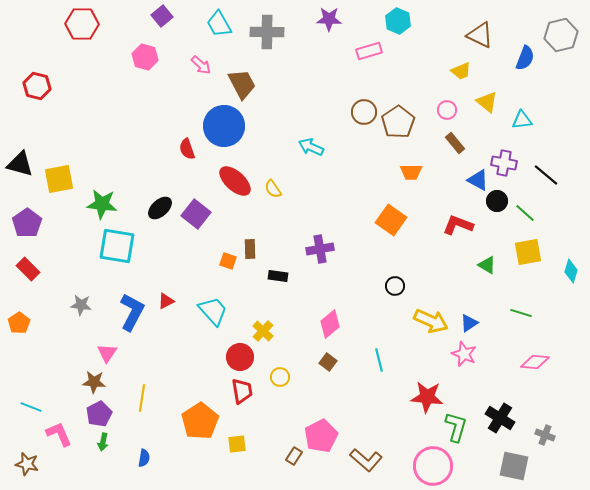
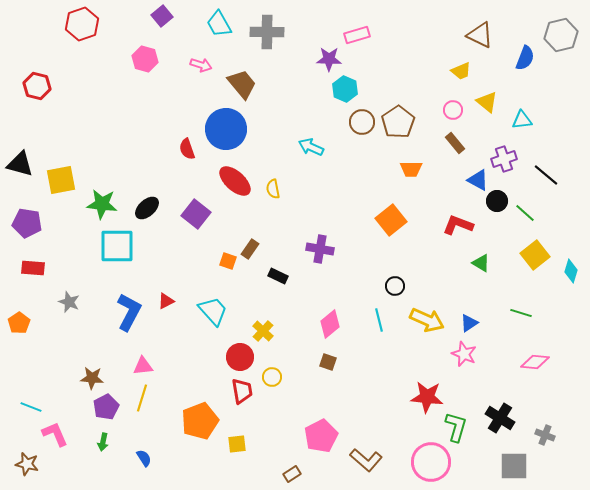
purple star at (329, 19): moved 40 px down
cyan hexagon at (398, 21): moved 53 px left, 68 px down
red hexagon at (82, 24): rotated 20 degrees counterclockwise
pink rectangle at (369, 51): moved 12 px left, 16 px up
pink hexagon at (145, 57): moved 2 px down
pink arrow at (201, 65): rotated 25 degrees counterclockwise
brown trapezoid at (242, 84): rotated 12 degrees counterclockwise
pink circle at (447, 110): moved 6 px right
brown circle at (364, 112): moved 2 px left, 10 px down
blue circle at (224, 126): moved 2 px right, 3 px down
purple cross at (504, 163): moved 4 px up; rotated 30 degrees counterclockwise
orange trapezoid at (411, 172): moved 3 px up
yellow square at (59, 179): moved 2 px right, 1 px down
yellow semicircle at (273, 189): rotated 24 degrees clockwise
black ellipse at (160, 208): moved 13 px left
orange square at (391, 220): rotated 16 degrees clockwise
purple pentagon at (27, 223): rotated 28 degrees counterclockwise
cyan square at (117, 246): rotated 9 degrees counterclockwise
brown rectangle at (250, 249): rotated 36 degrees clockwise
purple cross at (320, 249): rotated 20 degrees clockwise
yellow square at (528, 252): moved 7 px right, 3 px down; rotated 28 degrees counterclockwise
green triangle at (487, 265): moved 6 px left, 2 px up
red rectangle at (28, 269): moved 5 px right, 1 px up; rotated 40 degrees counterclockwise
black rectangle at (278, 276): rotated 18 degrees clockwise
gray star at (81, 305): moved 12 px left, 3 px up; rotated 15 degrees clockwise
blue L-shape at (132, 312): moved 3 px left
yellow arrow at (431, 321): moved 4 px left, 1 px up
pink triangle at (107, 353): moved 36 px right, 13 px down; rotated 50 degrees clockwise
cyan line at (379, 360): moved 40 px up
brown square at (328, 362): rotated 18 degrees counterclockwise
yellow circle at (280, 377): moved 8 px left
brown star at (94, 382): moved 2 px left, 4 px up
yellow line at (142, 398): rotated 8 degrees clockwise
purple pentagon at (99, 414): moved 7 px right, 7 px up
orange pentagon at (200, 421): rotated 12 degrees clockwise
pink L-shape at (59, 434): moved 4 px left
brown rectangle at (294, 456): moved 2 px left, 18 px down; rotated 24 degrees clockwise
blue semicircle at (144, 458): rotated 42 degrees counterclockwise
pink circle at (433, 466): moved 2 px left, 4 px up
gray square at (514, 466): rotated 12 degrees counterclockwise
